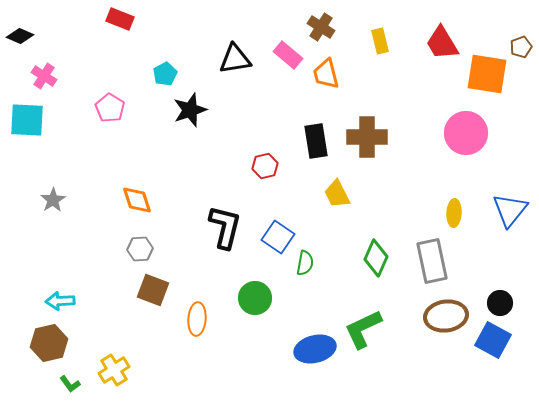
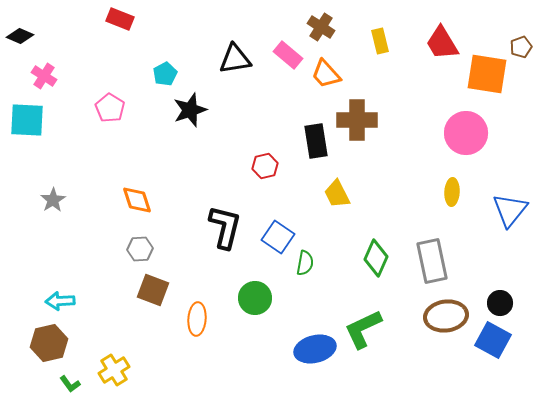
orange trapezoid at (326, 74): rotated 28 degrees counterclockwise
brown cross at (367, 137): moved 10 px left, 17 px up
yellow ellipse at (454, 213): moved 2 px left, 21 px up
